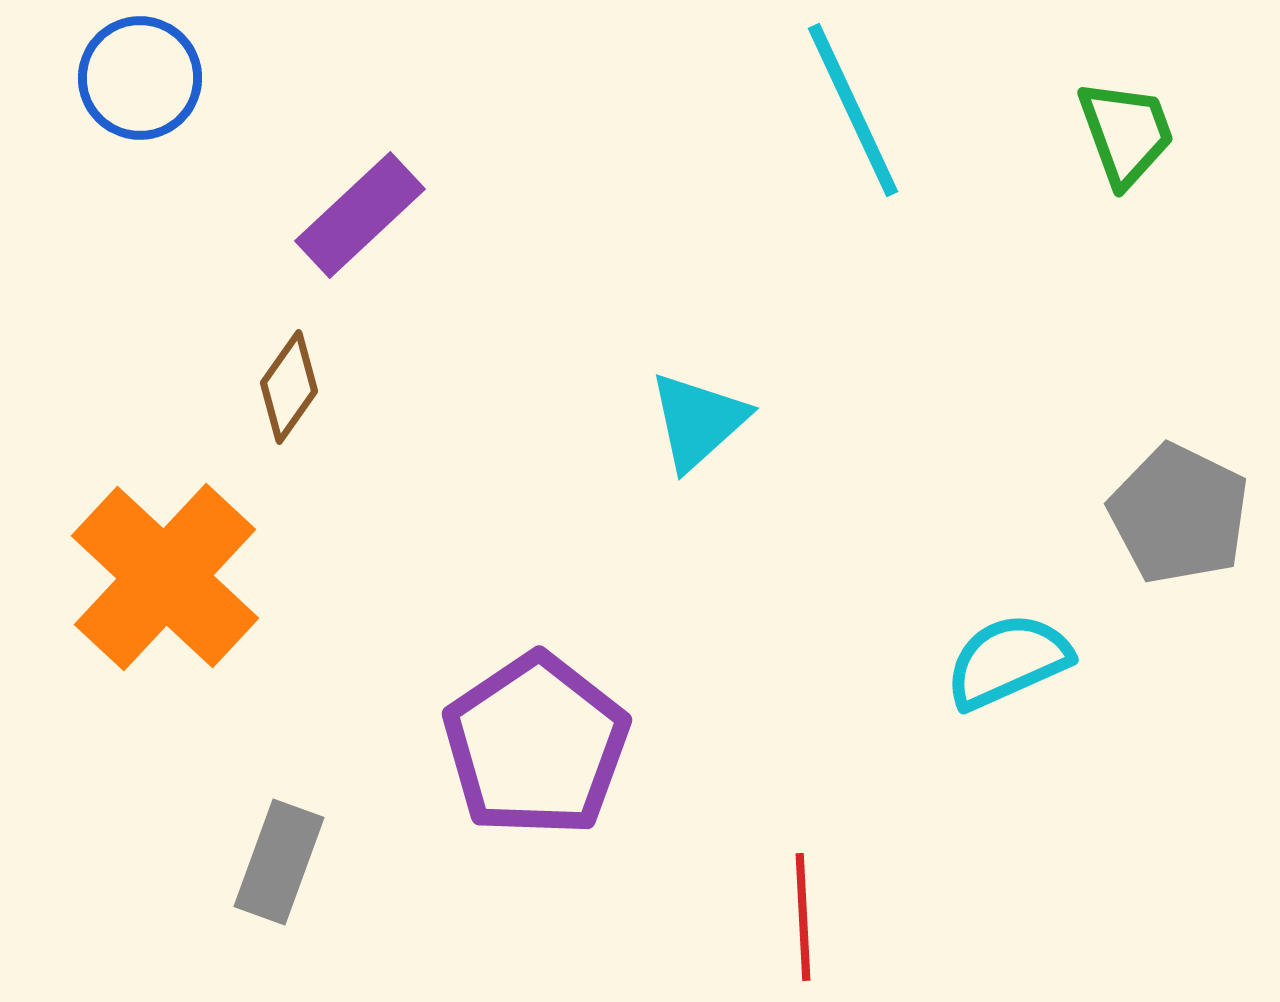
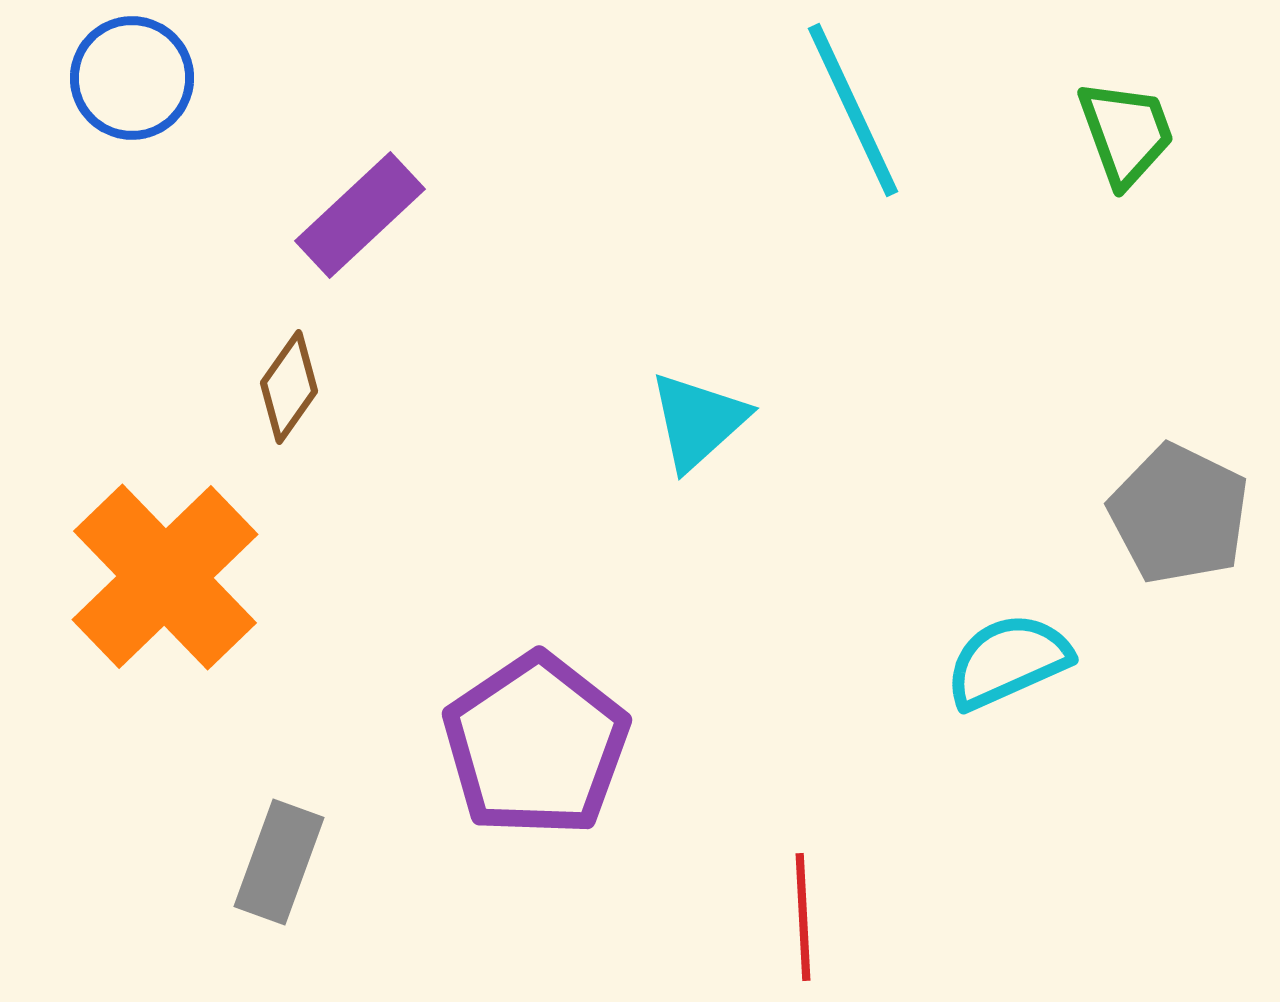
blue circle: moved 8 px left
orange cross: rotated 3 degrees clockwise
